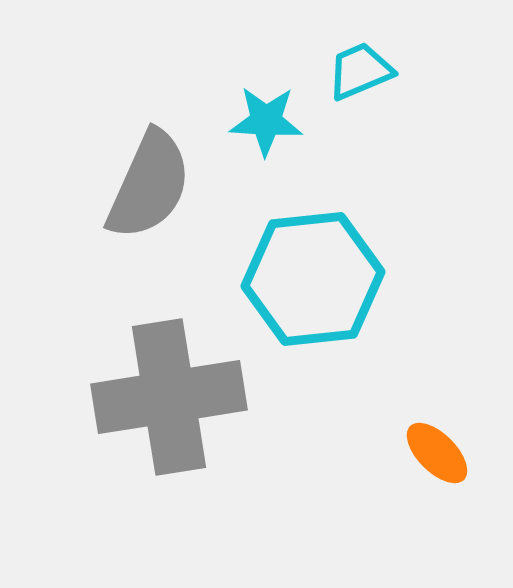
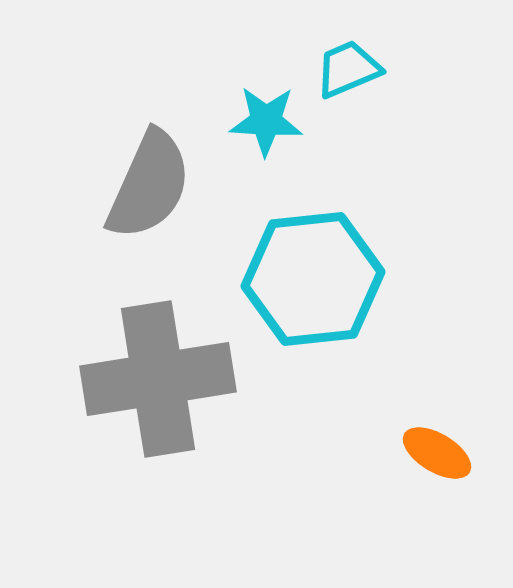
cyan trapezoid: moved 12 px left, 2 px up
gray cross: moved 11 px left, 18 px up
orange ellipse: rotated 14 degrees counterclockwise
